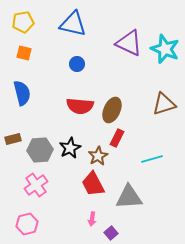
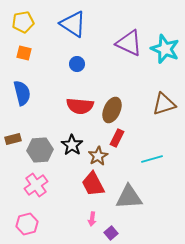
blue triangle: rotated 20 degrees clockwise
black star: moved 2 px right, 3 px up; rotated 10 degrees counterclockwise
